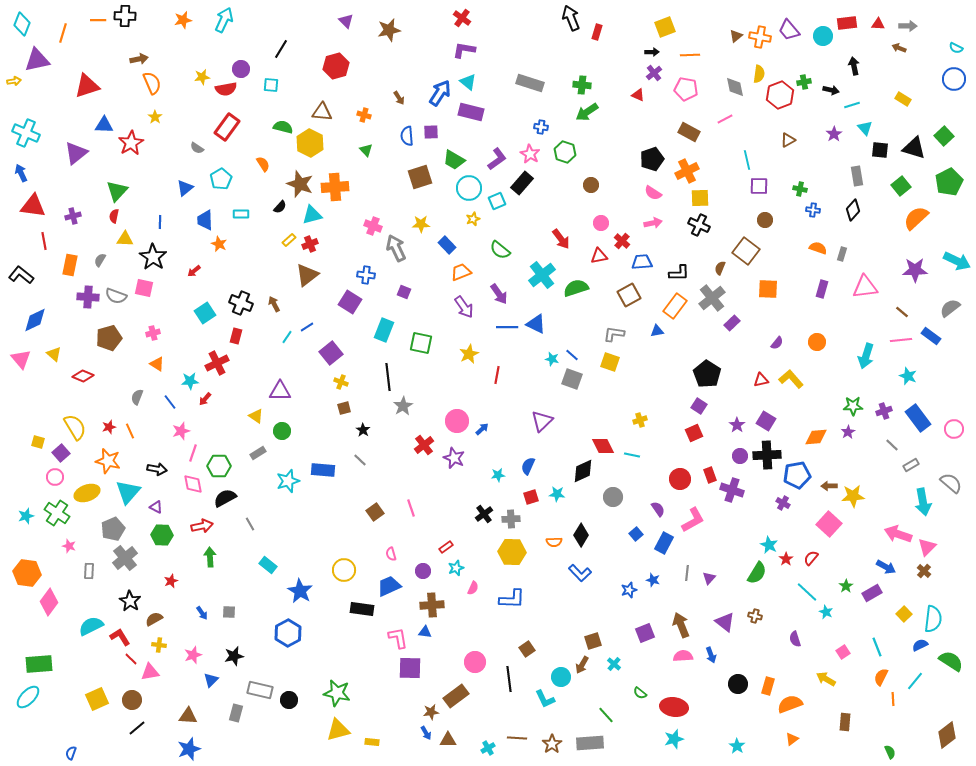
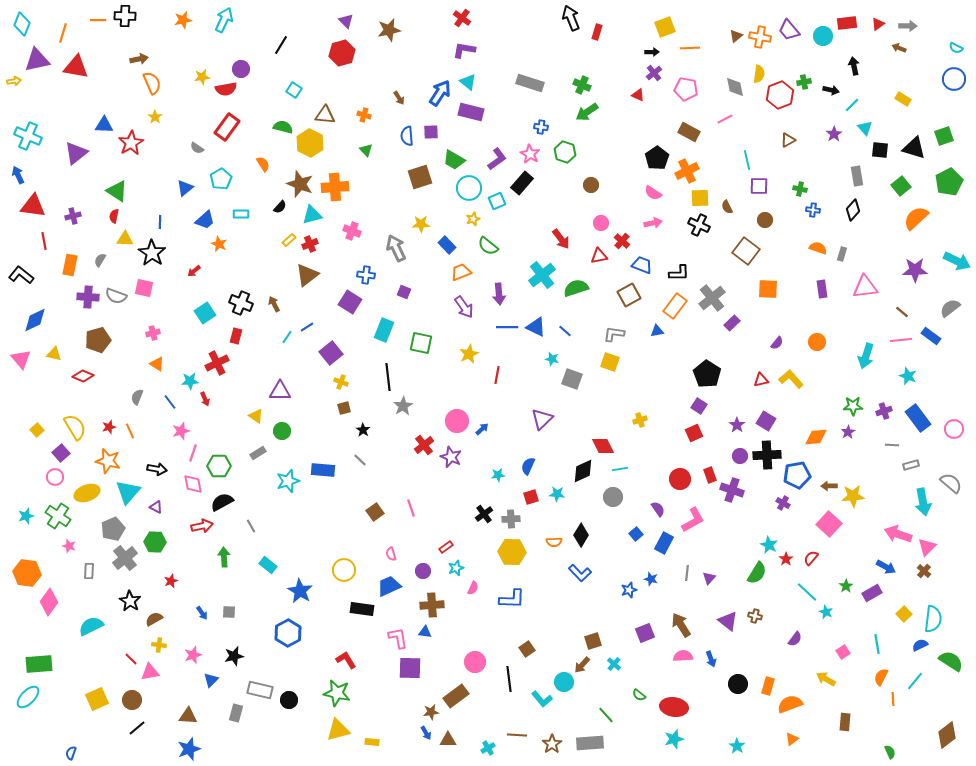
red triangle at (878, 24): rotated 40 degrees counterclockwise
black line at (281, 49): moved 4 px up
orange line at (690, 55): moved 7 px up
red hexagon at (336, 66): moved 6 px right, 13 px up
cyan square at (271, 85): moved 23 px right, 5 px down; rotated 28 degrees clockwise
green cross at (582, 85): rotated 18 degrees clockwise
red triangle at (87, 86): moved 11 px left, 19 px up; rotated 28 degrees clockwise
cyan line at (852, 105): rotated 28 degrees counterclockwise
brown triangle at (322, 112): moved 3 px right, 3 px down
cyan cross at (26, 133): moved 2 px right, 3 px down
green square at (944, 136): rotated 24 degrees clockwise
black pentagon at (652, 159): moved 5 px right, 1 px up; rotated 15 degrees counterclockwise
blue arrow at (21, 173): moved 3 px left, 2 px down
green triangle at (117, 191): rotated 40 degrees counterclockwise
blue trapezoid at (205, 220): rotated 130 degrees counterclockwise
pink cross at (373, 226): moved 21 px left, 5 px down
green semicircle at (500, 250): moved 12 px left, 4 px up
black star at (153, 257): moved 1 px left, 4 px up
blue trapezoid at (642, 262): moved 3 px down; rotated 25 degrees clockwise
brown semicircle at (720, 268): moved 7 px right, 61 px up; rotated 48 degrees counterclockwise
purple rectangle at (822, 289): rotated 24 degrees counterclockwise
purple arrow at (499, 294): rotated 30 degrees clockwise
blue triangle at (536, 324): moved 3 px down
brown pentagon at (109, 338): moved 11 px left, 2 px down
yellow triangle at (54, 354): rotated 28 degrees counterclockwise
blue line at (572, 355): moved 7 px left, 24 px up
red arrow at (205, 399): rotated 64 degrees counterclockwise
purple triangle at (542, 421): moved 2 px up
yellow square at (38, 442): moved 1 px left, 12 px up; rotated 32 degrees clockwise
gray line at (892, 445): rotated 40 degrees counterclockwise
cyan line at (632, 455): moved 12 px left, 14 px down; rotated 21 degrees counterclockwise
purple star at (454, 458): moved 3 px left, 1 px up
gray rectangle at (911, 465): rotated 14 degrees clockwise
black semicircle at (225, 498): moved 3 px left, 4 px down
green cross at (57, 513): moved 1 px right, 3 px down
gray line at (250, 524): moved 1 px right, 2 px down
green hexagon at (162, 535): moved 7 px left, 7 px down
green arrow at (210, 557): moved 14 px right
blue star at (653, 580): moved 2 px left, 1 px up
purple triangle at (725, 622): moved 3 px right, 1 px up
brown arrow at (681, 625): rotated 10 degrees counterclockwise
red L-shape at (120, 637): moved 226 px right, 23 px down
purple semicircle at (795, 639): rotated 126 degrees counterclockwise
cyan line at (877, 647): moved 3 px up; rotated 12 degrees clockwise
blue arrow at (711, 655): moved 4 px down
brown arrow at (582, 665): rotated 12 degrees clockwise
cyan circle at (561, 677): moved 3 px right, 5 px down
green semicircle at (640, 693): moved 1 px left, 2 px down
cyan L-shape at (545, 699): moved 3 px left; rotated 15 degrees counterclockwise
brown line at (517, 738): moved 3 px up
